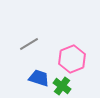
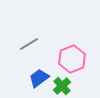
blue trapezoid: rotated 55 degrees counterclockwise
green cross: rotated 12 degrees clockwise
